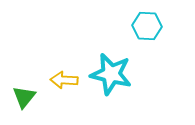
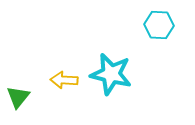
cyan hexagon: moved 12 px right, 1 px up
green triangle: moved 6 px left
